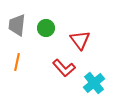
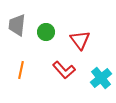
green circle: moved 4 px down
orange line: moved 4 px right, 8 px down
red L-shape: moved 2 px down
cyan cross: moved 7 px right, 5 px up
